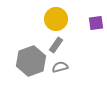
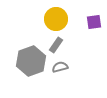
purple square: moved 2 px left, 1 px up
